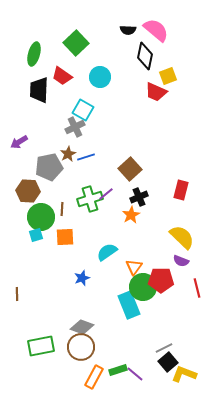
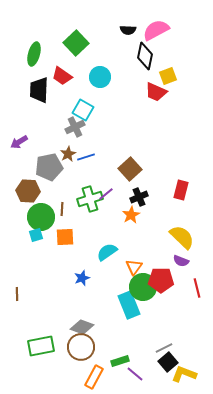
pink semicircle at (156, 30): rotated 68 degrees counterclockwise
green rectangle at (118, 370): moved 2 px right, 9 px up
